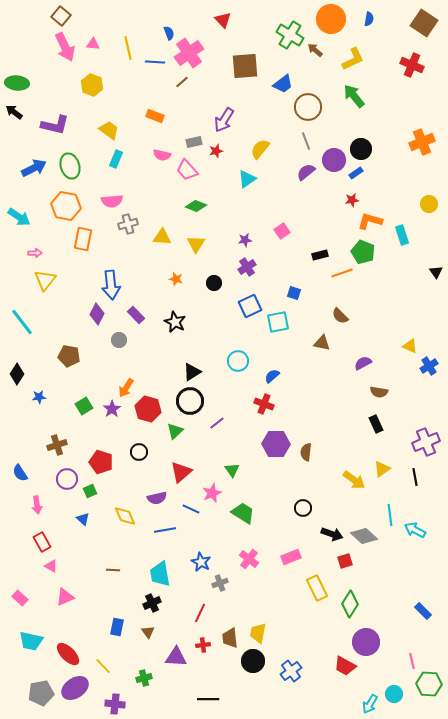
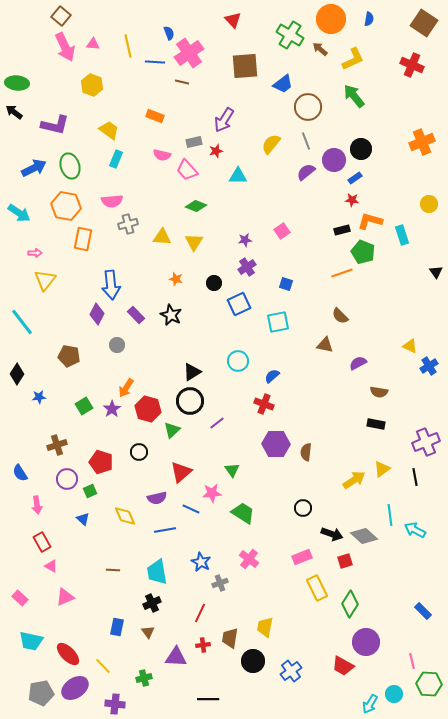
red triangle at (223, 20): moved 10 px right
yellow line at (128, 48): moved 2 px up
brown arrow at (315, 50): moved 5 px right, 1 px up
brown line at (182, 82): rotated 56 degrees clockwise
yellow semicircle at (260, 149): moved 11 px right, 5 px up
blue rectangle at (356, 173): moved 1 px left, 5 px down
cyan triangle at (247, 179): moved 9 px left, 3 px up; rotated 36 degrees clockwise
red star at (352, 200): rotated 16 degrees clockwise
cyan arrow at (19, 217): moved 4 px up
yellow triangle at (196, 244): moved 2 px left, 2 px up
black rectangle at (320, 255): moved 22 px right, 25 px up
blue square at (294, 293): moved 8 px left, 9 px up
blue square at (250, 306): moved 11 px left, 2 px up
black star at (175, 322): moved 4 px left, 7 px up
gray circle at (119, 340): moved 2 px left, 5 px down
brown triangle at (322, 343): moved 3 px right, 2 px down
purple semicircle at (363, 363): moved 5 px left
black rectangle at (376, 424): rotated 54 degrees counterclockwise
green triangle at (175, 431): moved 3 px left, 1 px up
yellow arrow at (354, 480): rotated 70 degrees counterclockwise
pink star at (212, 493): rotated 18 degrees clockwise
pink rectangle at (291, 557): moved 11 px right
cyan trapezoid at (160, 574): moved 3 px left, 2 px up
yellow trapezoid at (258, 633): moved 7 px right, 6 px up
brown trapezoid at (230, 638): rotated 15 degrees clockwise
red trapezoid at (345, 666): moved 2 px left
